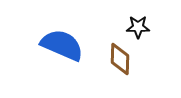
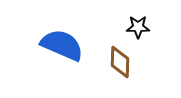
brown diamond: moved 3 px down
